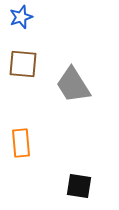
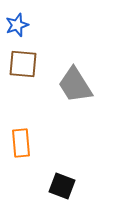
blue star: moved 4 px left, 8 px down
gray trapezoid: moved 2 px right
black square: moved 17 px left; rotated 12 degrees clockwise
